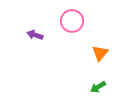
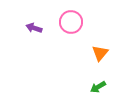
pink circle: moved 1 px left, 1 px down
purple arrow: moved 1 px left, 7 px up
